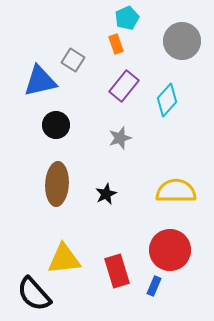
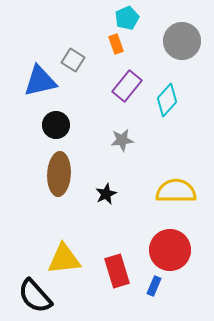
purple rectangle: moved 3 px right
gray star: moved 2 px right, 2 px down; rotated 10 degrees clockwise
brown ellipse: moved 2 px right, 10 px up
black semicircle: moved 1 px right, 2 px down
